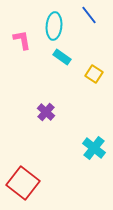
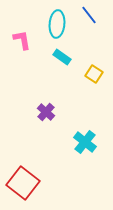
cyan ellipse: moved 3 px right, 2 px up
cyan cross: moved 9 px left, 6 px up
